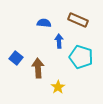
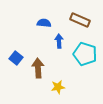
brown rectangle: moved 2 px right
cyan pentagon: moved 4 px right, 3 px up
yellow star: rotated 24 degrees clockwise
